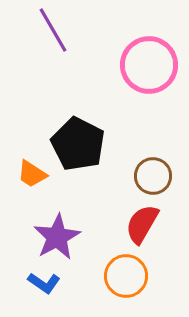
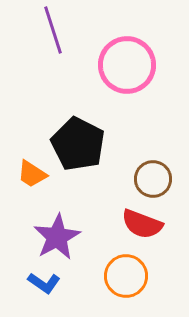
purple line: rotated 12 degrees clockwise
pink circle: moved 22 px left
brown circle: moved 3 px down
red semicircle: rotated 99 degrees counterclockwise
